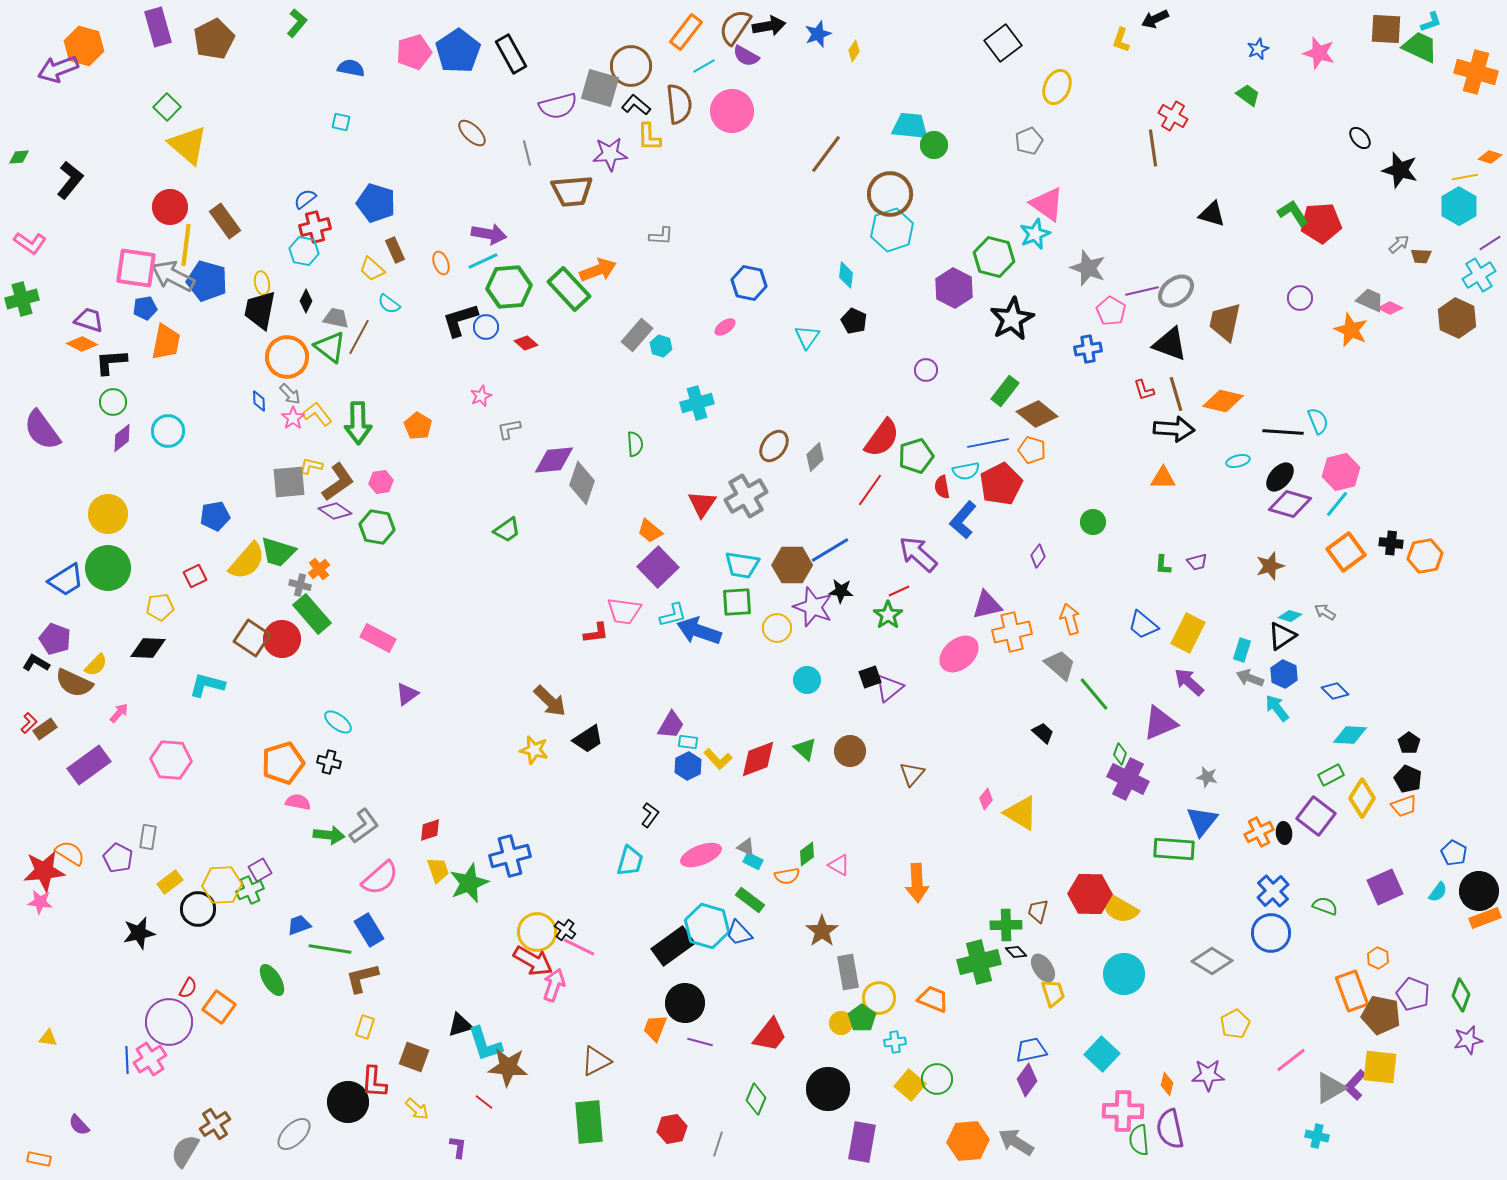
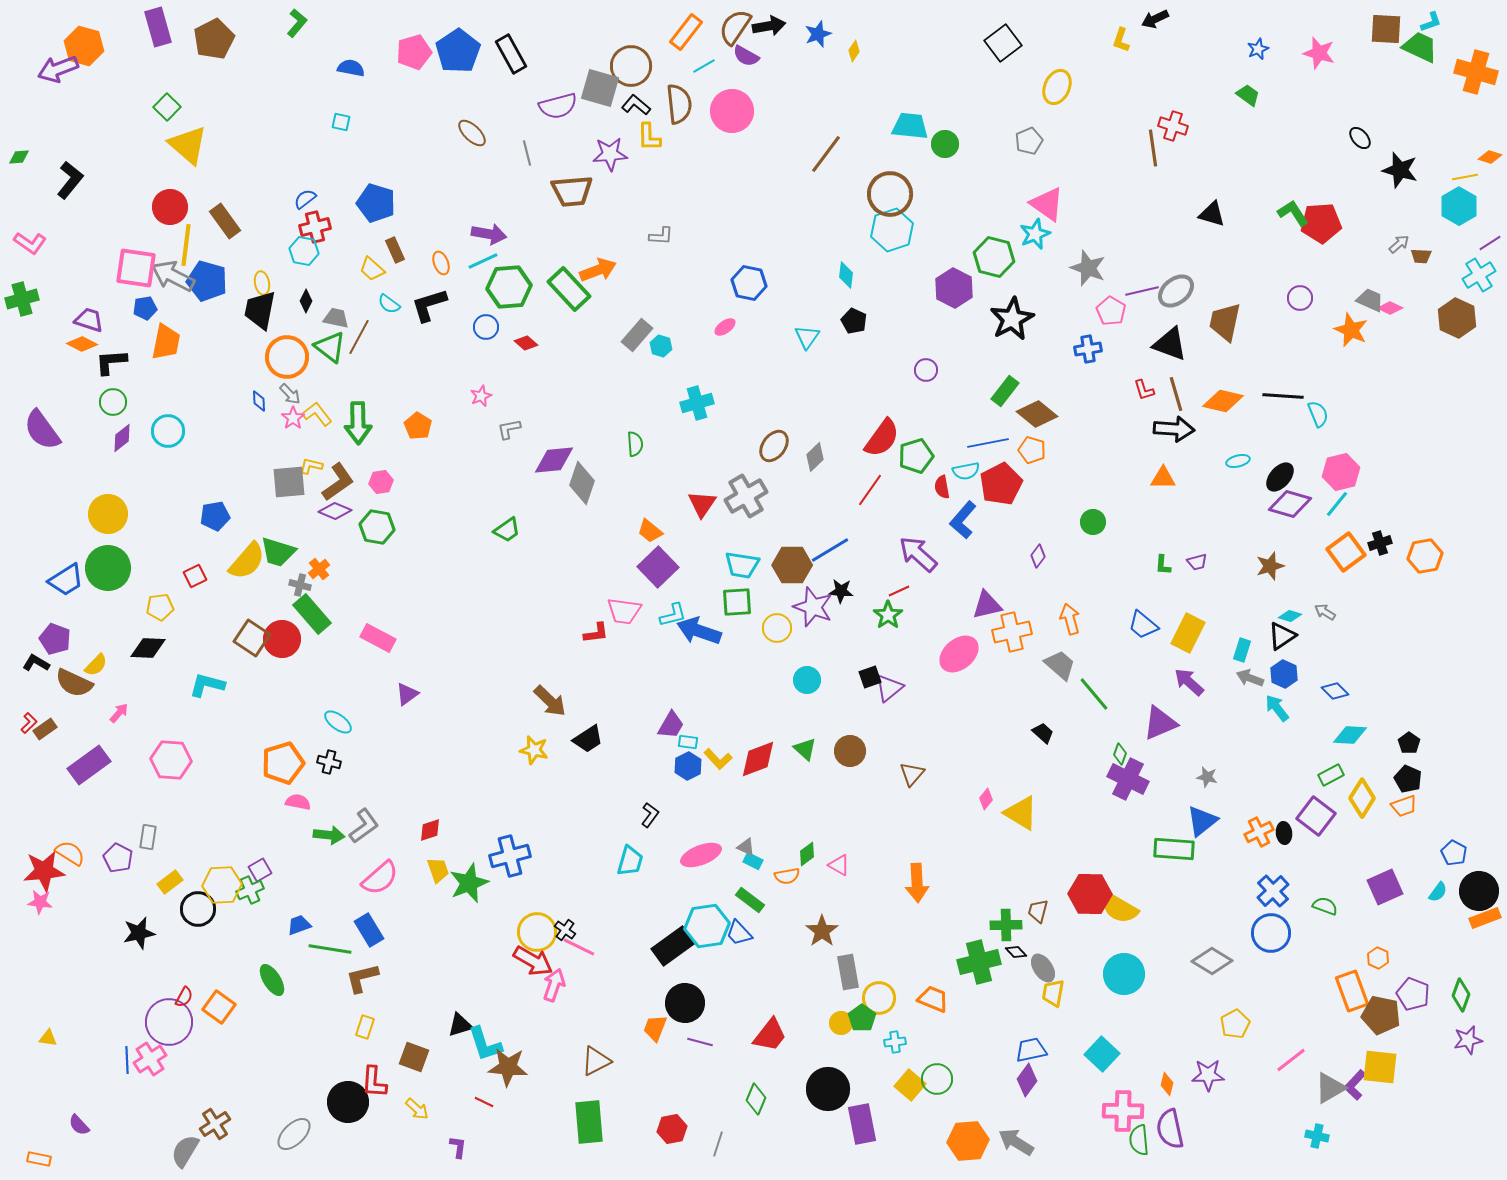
red cross at (1173, 116): moved 10 px down; rotated 12 degrees counterclockwise
green circle at (934, 145): moved 11 px right, 1 px up
black L-shape at (460, 320): moved 31 px left, 15 px up
cyan semicircle at (1318, 421): moved 7 px up
black line at (1283, 432): moved 36 px up
purple diamond at (335, 511): rotated 12 degrees counterclockwise
black cross at (1391, 543): moved 11 px left; rotated 25 degrees counterclockwise
blue triangle at (1202, 821): rotated 12 degrees clockwise
cyan hexagon at (707, 926): rotated 24 degrees counterclockwise
red semicircle at (188, 988): moved 4 px left, 9 px down
yellow trapezoid at (1053, 993): rotated 152 degrees counterclockwise
red line at (484, 1102): rotated 12 degrees counterclockwise
purple rectangle at (862, 1142): moved 18 px up; rotated 21 degrees counterclockwise
